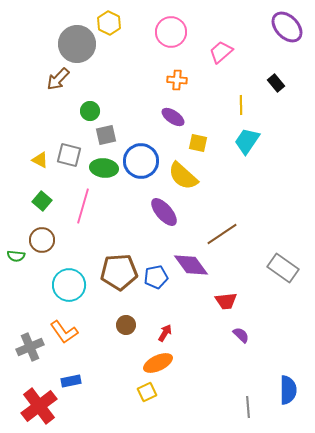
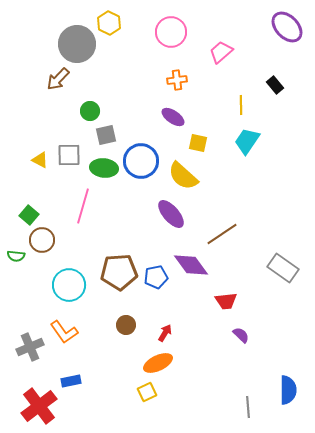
orange cross at (177, 80): rotated 12 degrees counterclockwise
black rectangle at (276, 83): moved 1 px left, 2 px down
gray square at (69, 155): rotated 15 degrees counterclockwise
green square at (42, 201): moved 13 px left, 14 px down
purple ellipse at (164, 212): moved 7 px right, 2 px down
